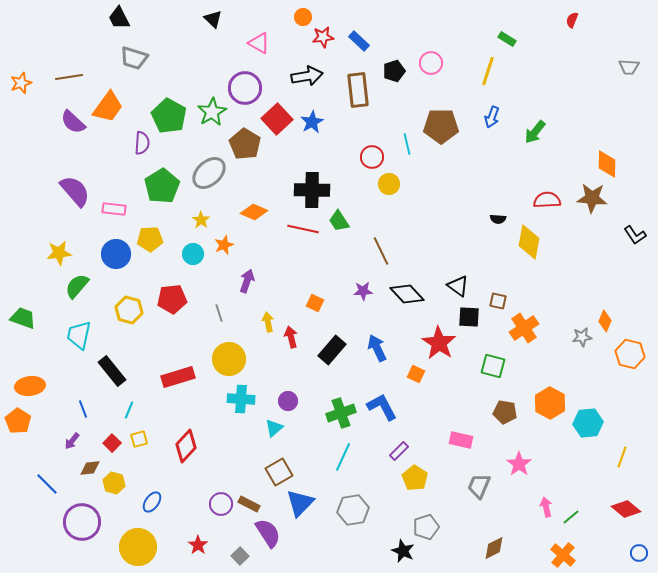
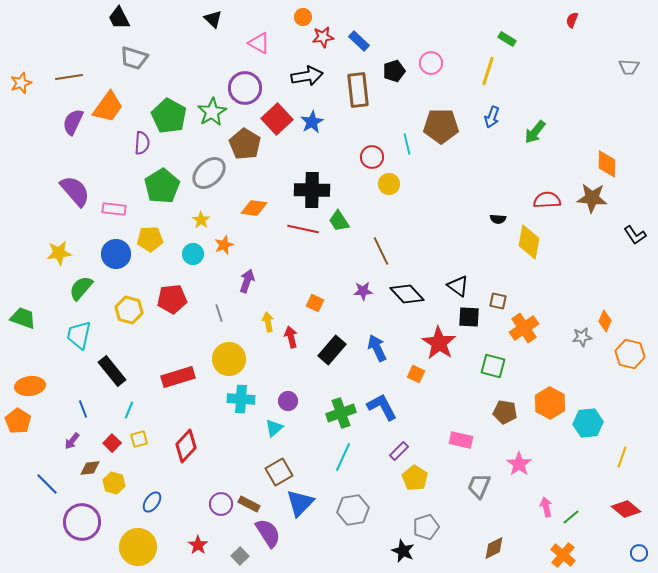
purple semicircle at (73, 122): rotated 72 degrees clockwise
orange diamond at (254, 212): moved 4 px up; rotated 16 degrees counterclockwise
green semicircle at (77, 286): moved 4 px right, 2 px down
